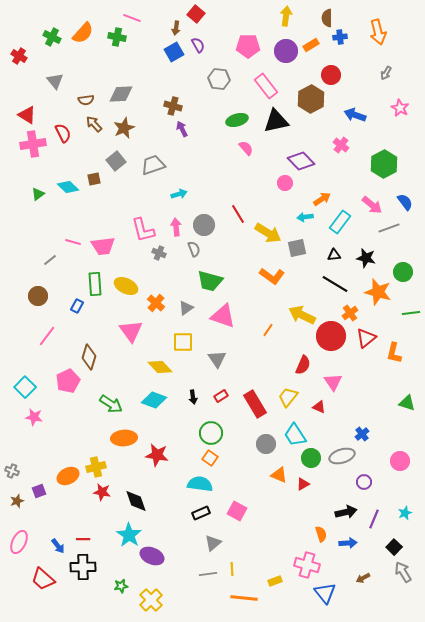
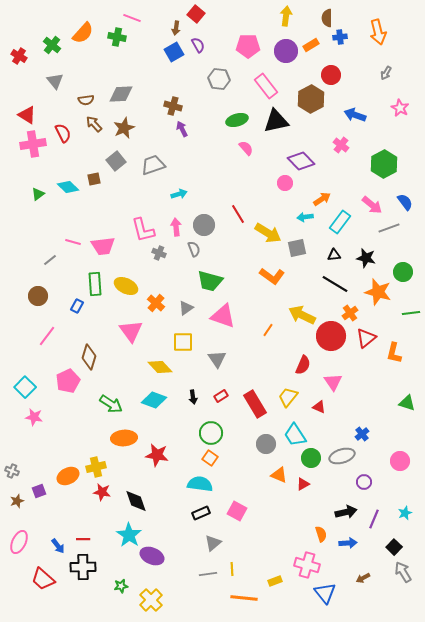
green cross at (52, 37): moved 8 px down; rotated 12 degrees clockwise
